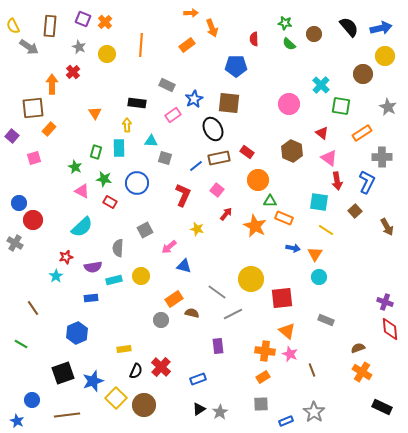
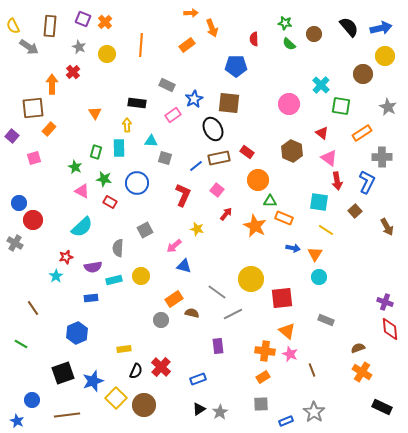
pink arrow at (169, 247): moved 5 px right, 1 px up
